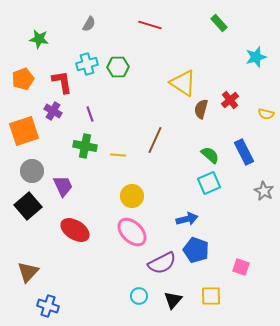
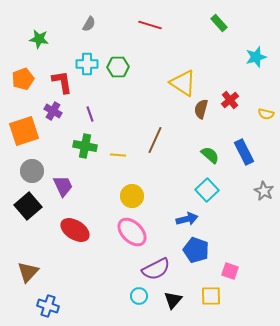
cyan cross: rotated 15 degrees clockwise
cyan square: moved 2 px left, 7 px down; rotated 20 degrees counterclockwise
purple semicircle: moved 6 px left, 6 px down
pink square: moved 11 px left, 4 px down
